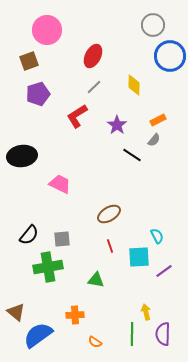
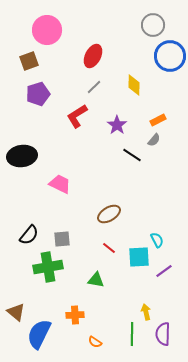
cyan semicircle: moved 4 px down
red line: moved 1 px left, 2 px down; rotated 32 degrees counterclockwise
blue semicircle: moved 1 px right, 1 px up; rotated 28 degrees counterclockwise
